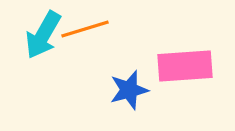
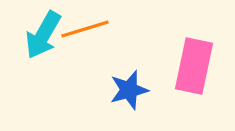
pink rectangle: moved 9 px right; rotated 74 degrees counterclockwise
